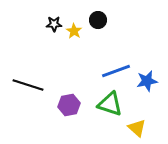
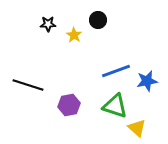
black star: moved 6 px left
yellow star: moved 4 px down
green triangle: moved 5 px right, 2 px down
